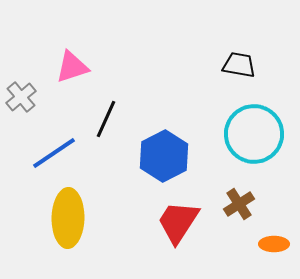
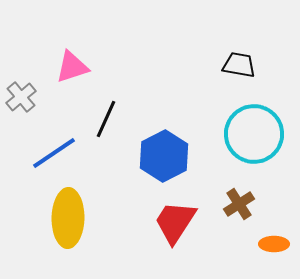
red trapezoid: moved 3 px left
